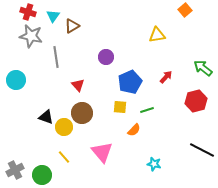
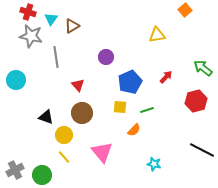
cyan triangle: moved 2 px left, 3 px down
yellow circle: moved 8 px down
